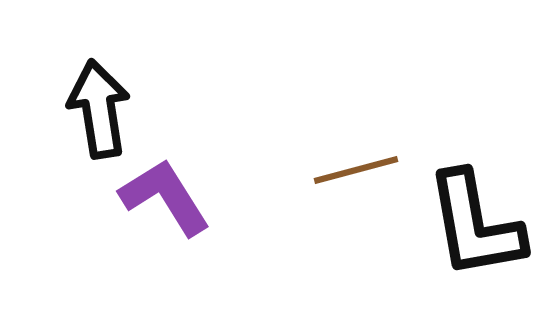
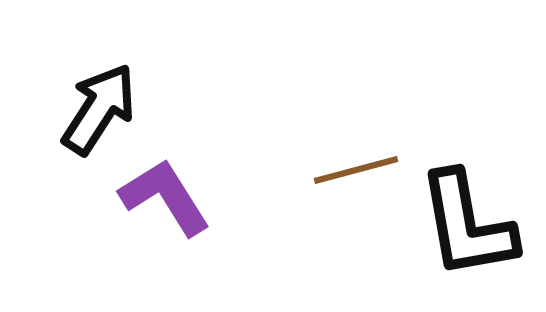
black arrow: rotated 42 degrees clockwise
black L-shape: moved 8 px left
